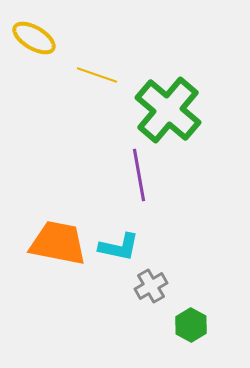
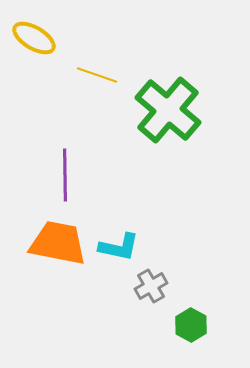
purple line: moved 74 px left; rotated 9 degrees clockwise
